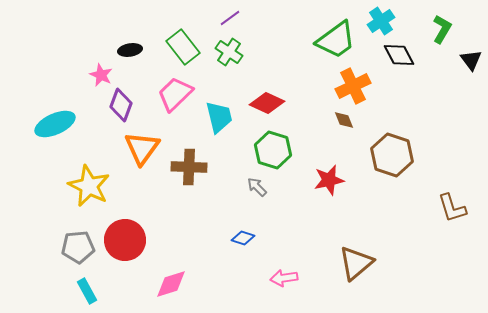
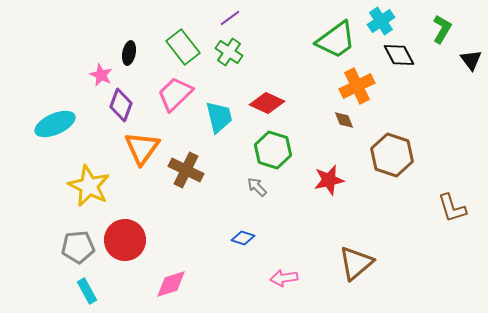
black ellipse: moved 1 px left, 3 px down; rotated 70 degrees counterclockwise
orange cross: moved 4 px right
brown cross: moved 3 px left, 3 px down; rotated 24 degrees clockwise
